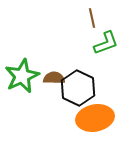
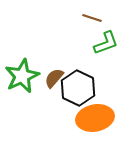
brown line: rotated 60 degrees counterclockwise
brown semicircle: rotated 50 degrees counterclockwise
